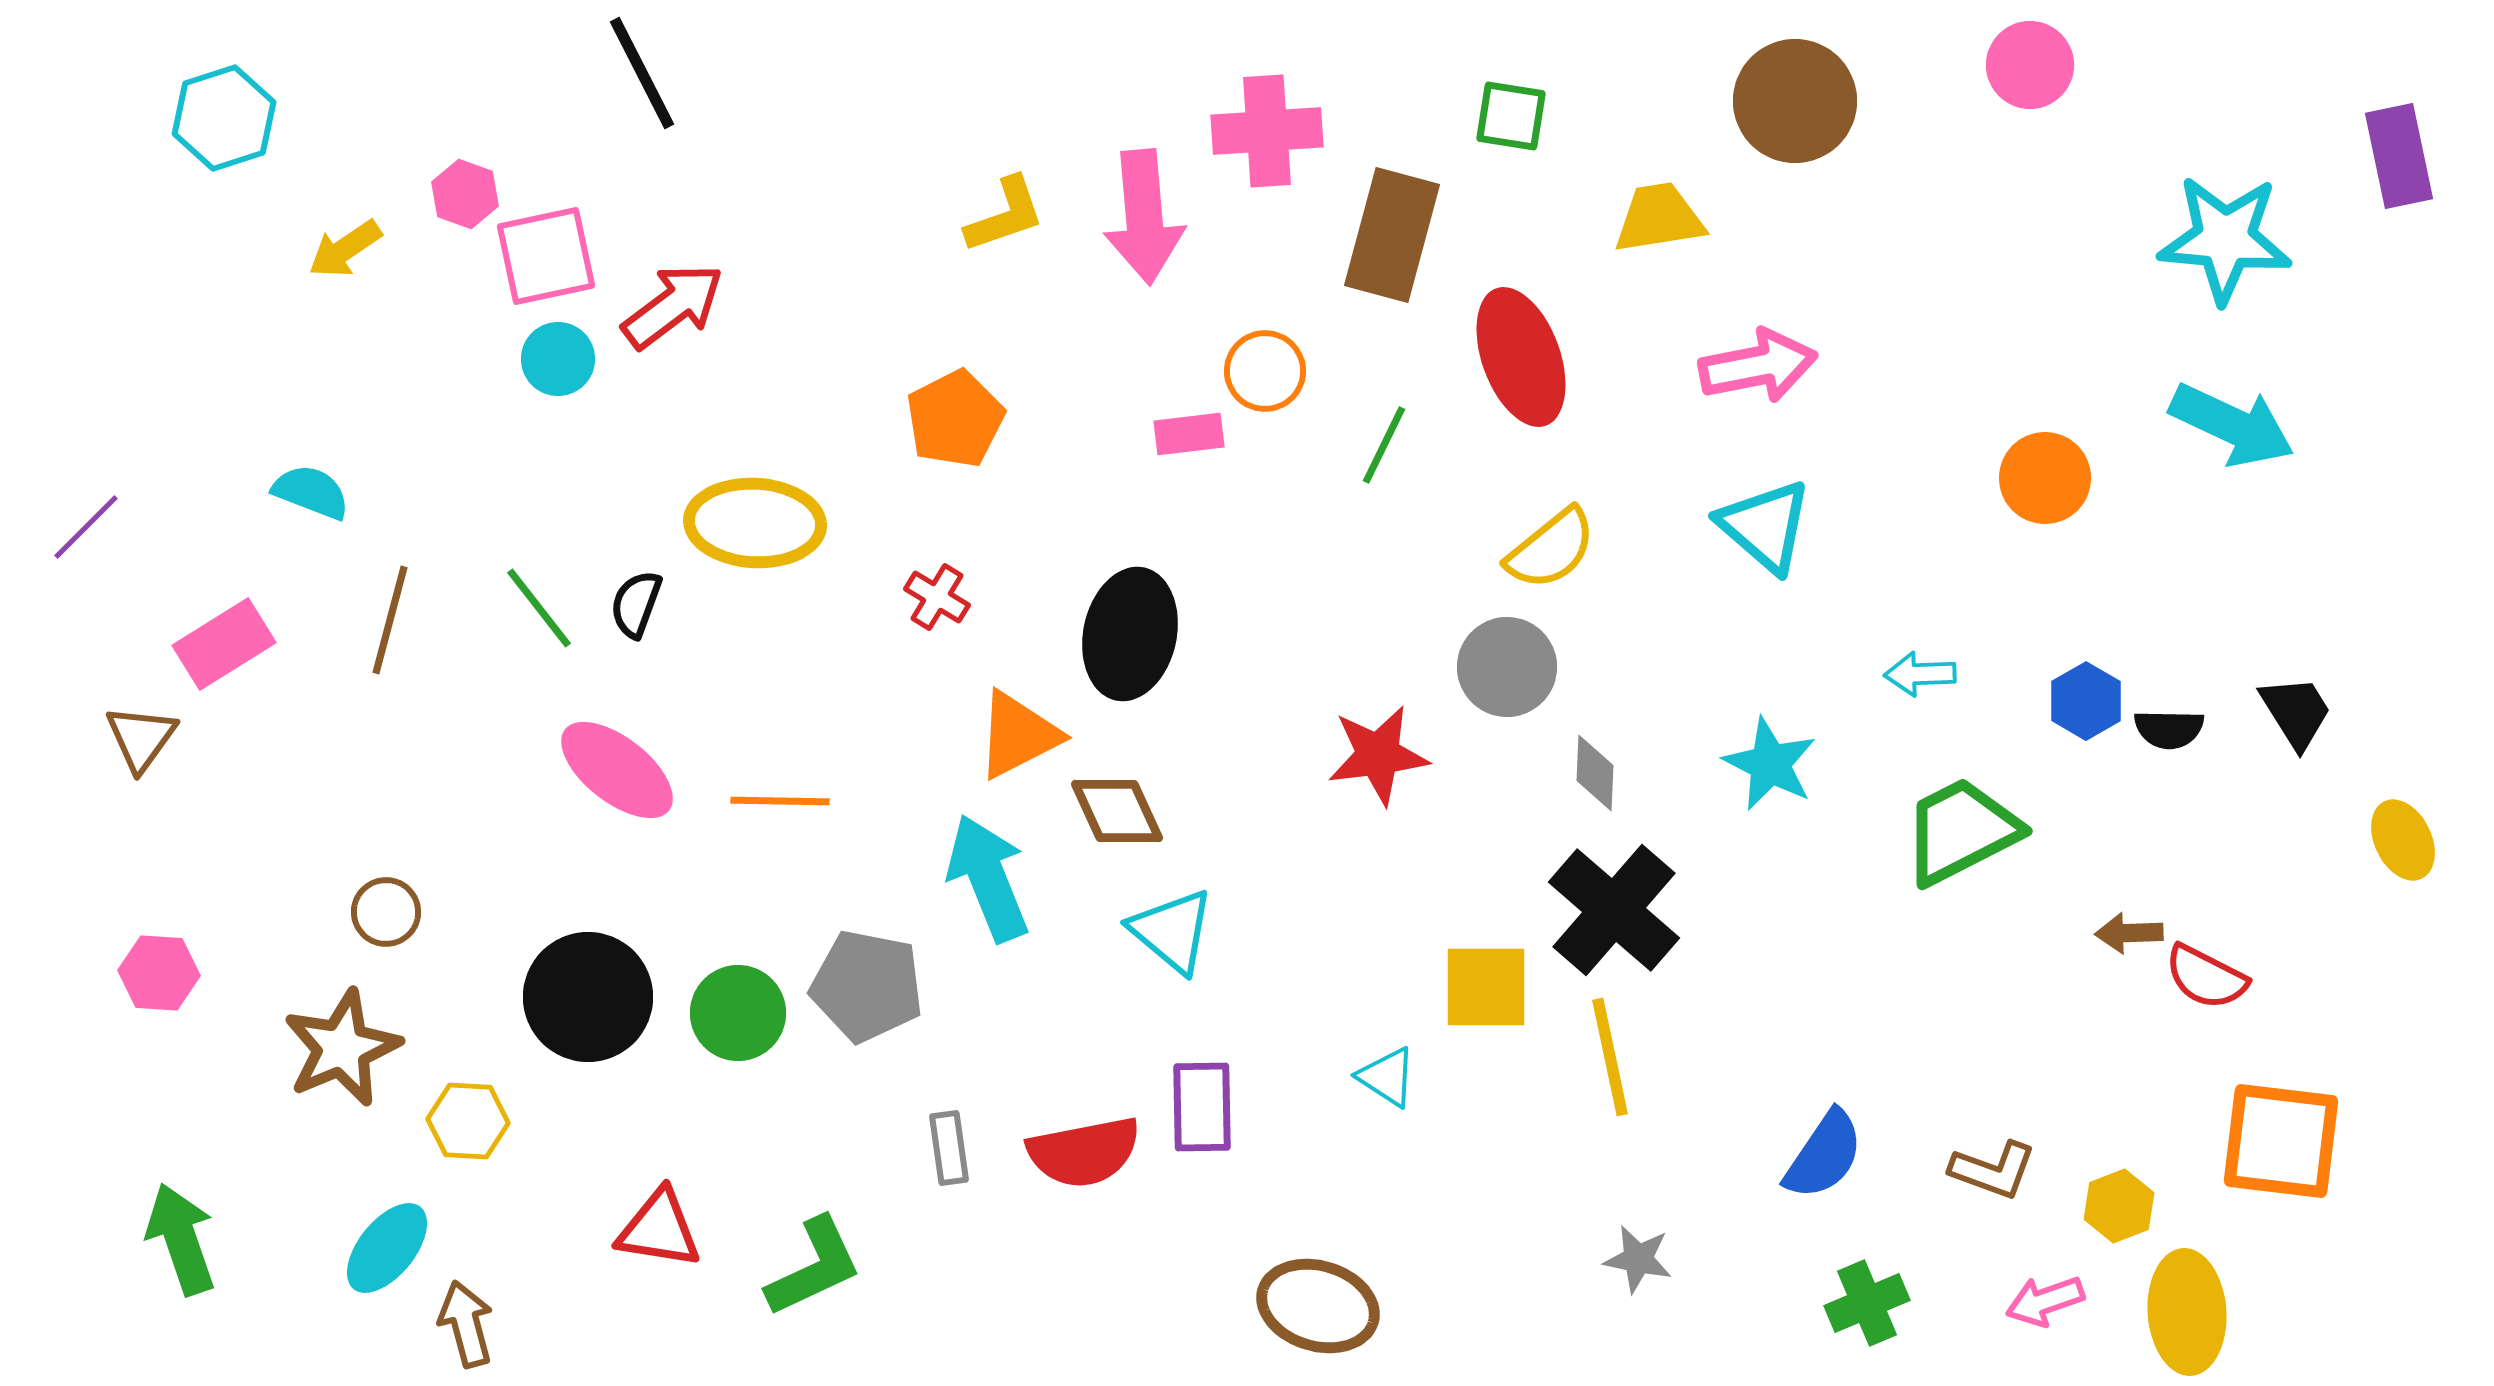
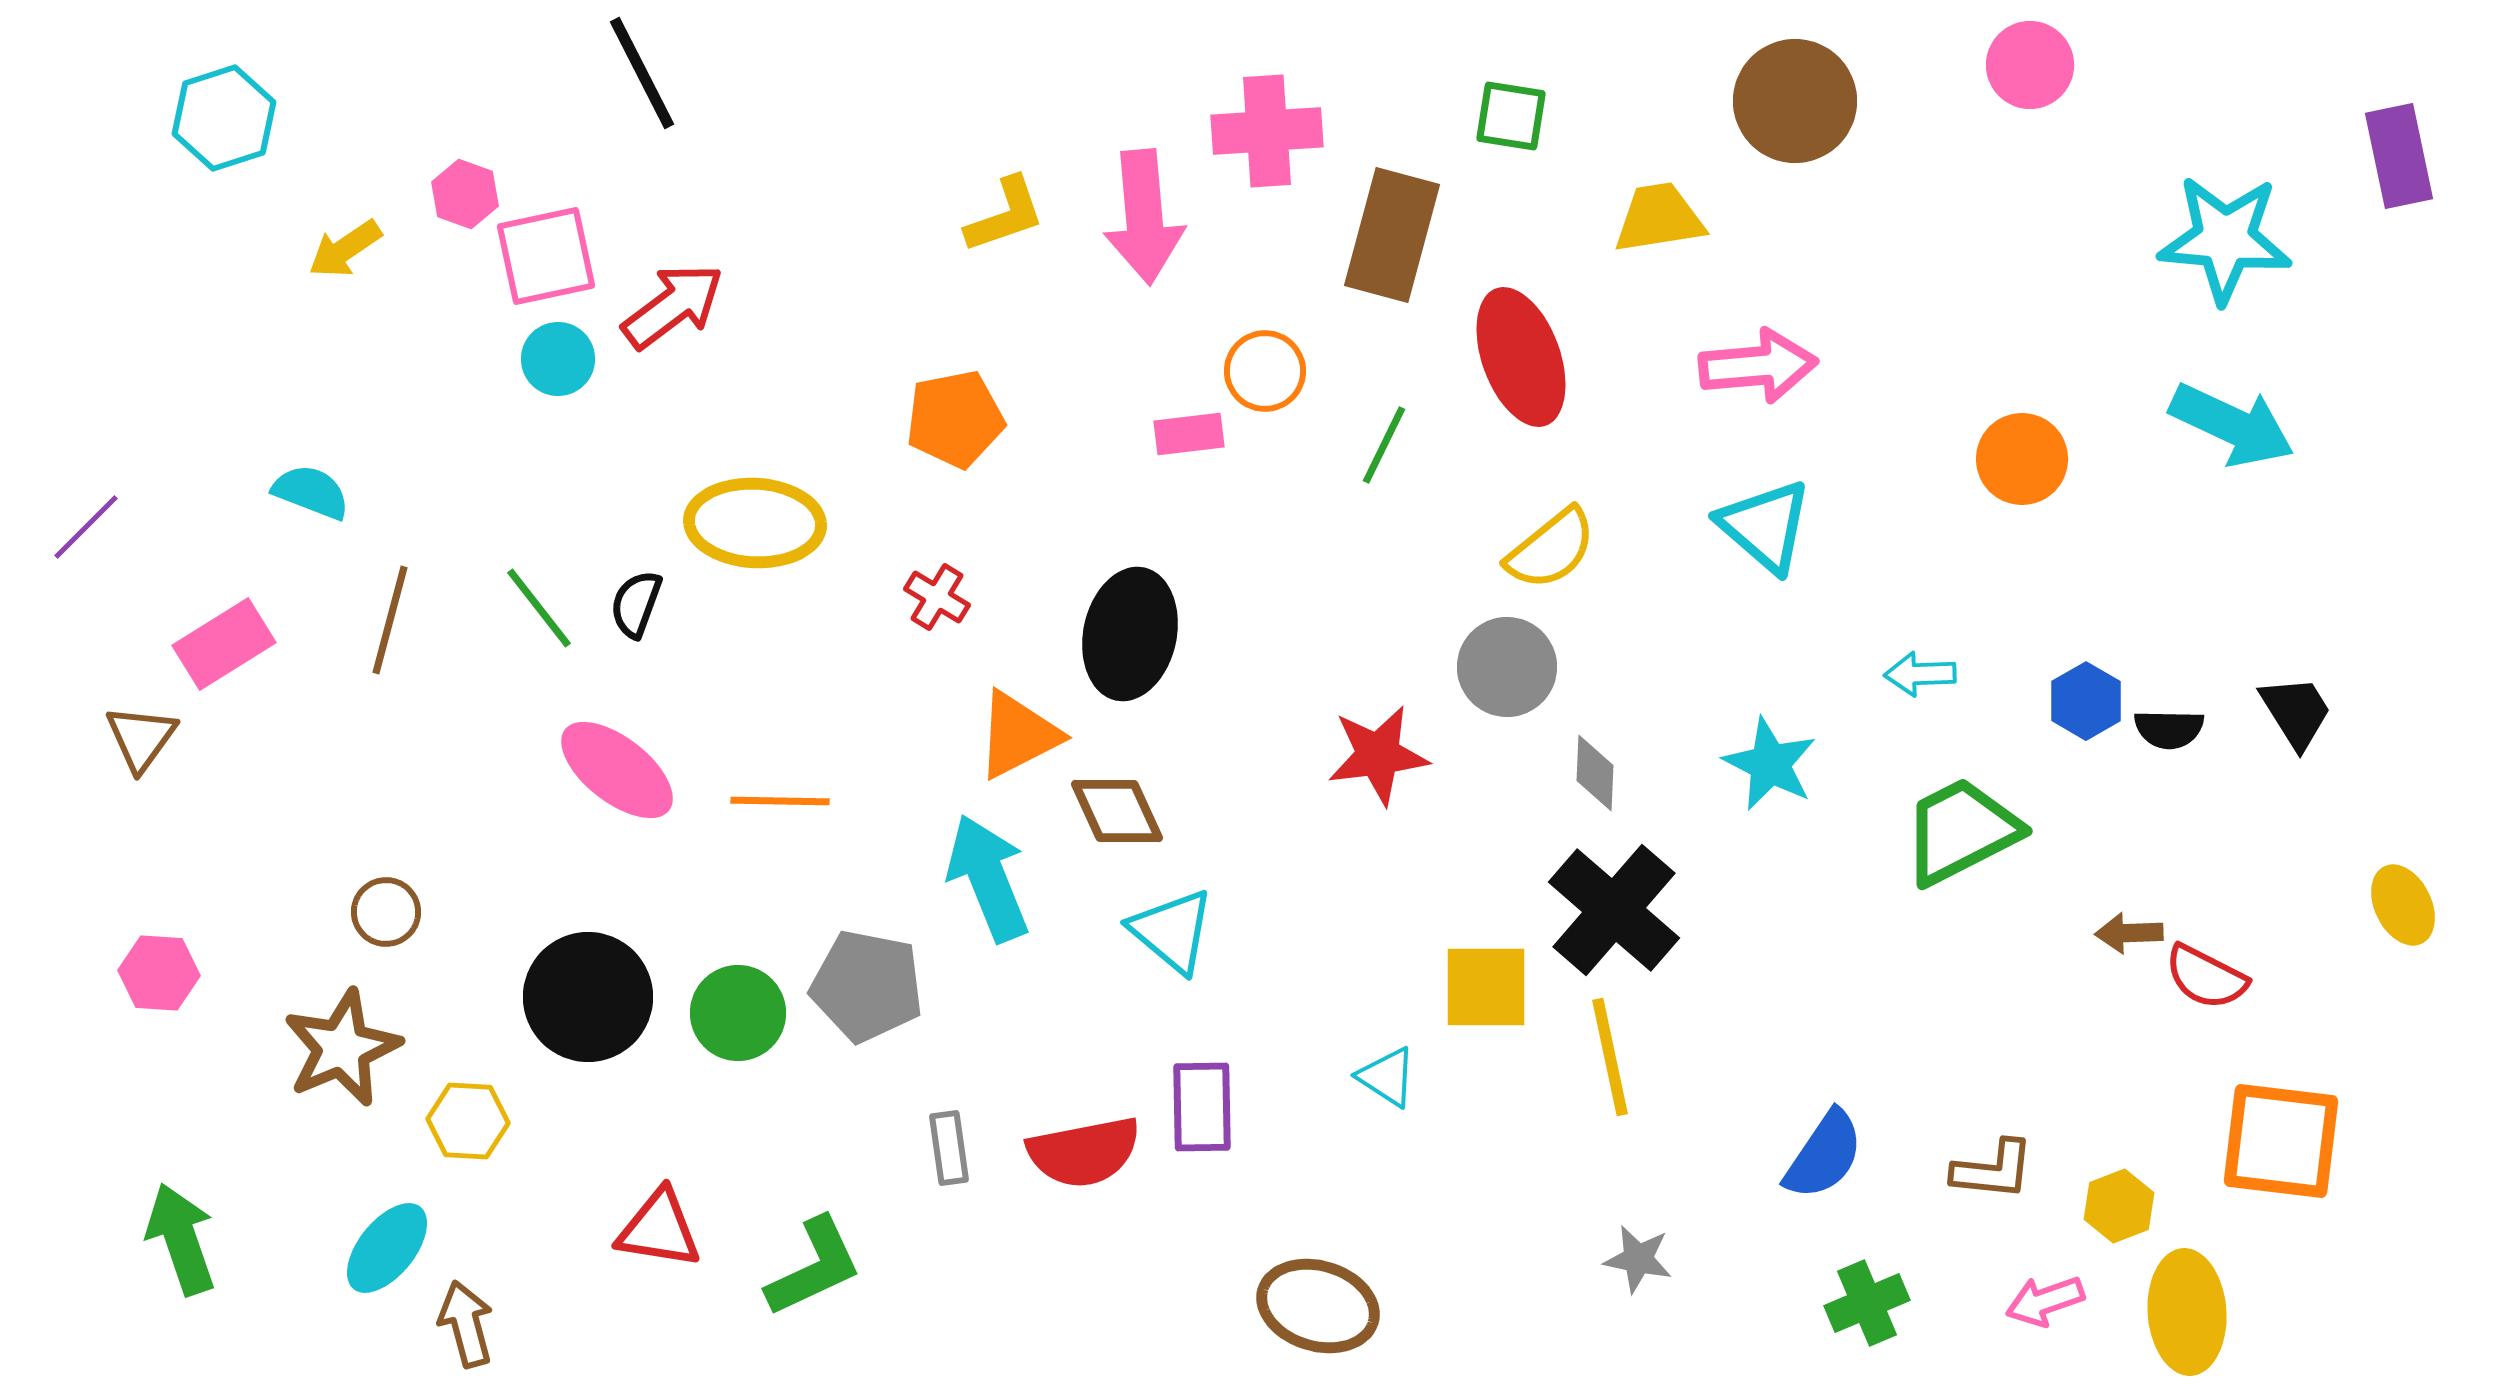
pink arrow at (1758, 366): rotated 6 degrees clockwise
orange pentagon at (955, 419): rotated 16 degrees clockwise
orange circle at (2045, 478): moved 23 px left, 19 px up
yellow ellipse at (2403, 840): moved 65 px down
brown L-shape at (1993, 1170): rotated 14 degrees counterclockwise
